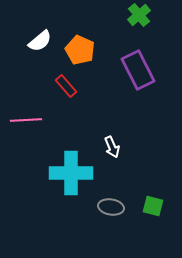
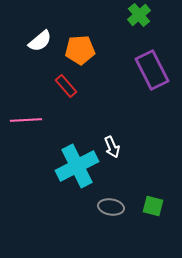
orange pentagon: rotated 28 degrees counterclockwise
purple rectangle: moved 14 px right
cyan cross: moved 6 px right, 7 px up; rotated 27 degrees counterclockwise
